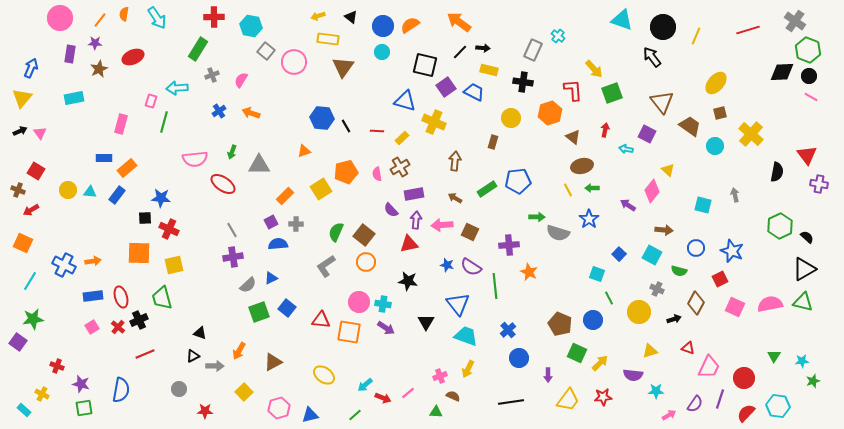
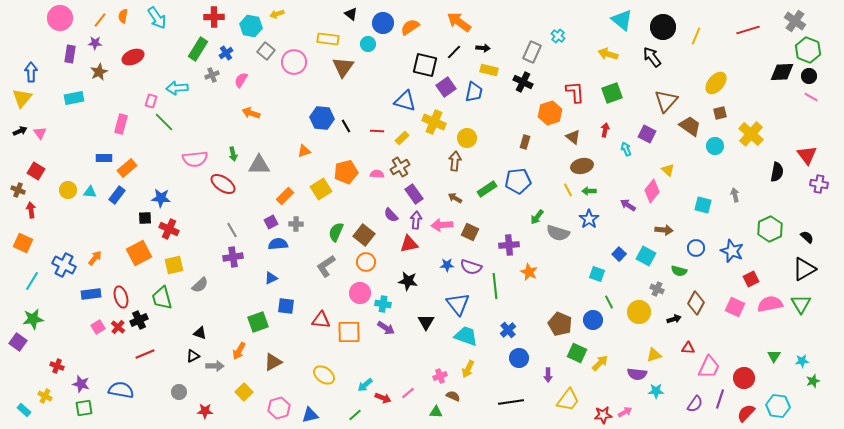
orange semicircle at (124, 14): moved 1 px left, 2 px down
yellow arrow at (318, 16): moved 41 px left, 2 px up
black triangle at (351, 17): moved 3 px up
cyan triangle at (622, 20): rotated 20 degrees clockwise
orange semicircle at (410, 25): moved 2 px down
blue circle at (383, 26): moved 3 px up
gray rectangle at (533, 50): moved 1 px left, 2 px down
cyan circle at (382, 52): moved 14 px left, 8 px up
black line at (460, 52): moved 6 px left
blue arrow at (31, 68): moved 4 px down; rotated 24 degrees counterclockwise
brown star at (99, 69): moved 3 px down
yellow arrow at (594, 69): moved 14 px right, 15 px up; rotated 150 degrees clockwise
black cross at (523, 82): rotated 18 degrees clockwise
red L-shape at (573, 90): moved 2 px right, 2 px down
blue trapezoid at (474, 92): rotated 75 degrees clockwise
brown triangle at (662, 102): moved 4 px right, 1 px up; rotated 20 degrees clockwise
blue cross at (219, 111): moved 7 px right, 58 px up
yellow circle at (511, 118): moved 44 px left, 20 px down
green line at (164, 122): rotated 60 degrees counterclockwise
brown rectangle at (493, 142): moved 32 px right
cyan arrow at (626, 149): rotated 56 degrees clockwise
green arrow at (232, 152): moved 1 px right, 2 px down; rotated 32 degrees counterclockwise
pink semicircle at (377, 174): rotated 104 degrees clockwise
green arrow at (592, 188): moved 3 px left, 3 px down
purple rectangle at (414, 194): rotated 66 degrees clockwise
red arrow at (31, 210): rotated 112 degrees clockwise
purple semicircle at (391, 210): moved 5 px down
green arrow at (537, 217): rotated 126 degrees clockwise
green hexagon at (780, 226): moved 10 px left, 3 px down
orange square at (139, 253): rotated 30 degrees counterclockwise
cyan square at (652, 255): moved 6 px left, 1 px down
orange arrow at (93, 261): moved 2 px right, 3 px up; rotated 42 degrees counterclockwise
blue star at (447, 265): rotated 16 degrees counterclockwise
purple semicircle at (471, 267): rotated 15 degrees counterclockwise
red square at (720, 279): moved 31 px right
cyan line at (30, 281): moved 2 px right
gray semicircle at (248, 285): moved 48 px left
blue rectangle at (93, 296): moved 2 px left, 2 px up
green line at (609, 298): moved 4 px down
pink circle at (359, 302): moved 1 px right, 9 px up
green triangle at (803, 302): moved 2 px left, 2 px down; rotated 45 degrees clockwise
blue square at (287, 308): moved 1 px left, 2 px up; rotated 30 degrees counterclockwise
green square at (259, 312): moved 1 px left, 10 px down
pink square at (92, 327): moved 6 px right
orange square at (349, 332): rotated 10 degrees counterclockwise
red triangle at (688, 348): rotated 16 degrees counterclockwise
yellow triangle at (650, 351): moved 4 px right, 4 px down
purple semicircle at (633, 375): moved 4 px right, 1 px up
gray circle at (179, 389): moved 3 px down
blue semicircle at (121, 390): rotated 90 degrees counterclockwise
yellow cross at (42, 394): moved 3 px right, 2 px down
red star at (603, 397): moved 18 px down
pink arrow at (669, 415): moved 44 px left, 3 px up
